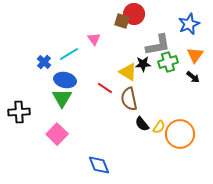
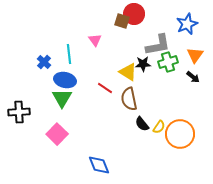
blue star: moved 2 px left
pink triangle: moved 1 px right, 1 px down
cyan line: rotated 66 degrees counterclockwise
